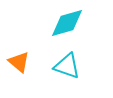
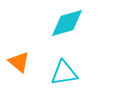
cyan triangle: moved 3 px left, 7 px down; rotated 28 degrees counterclockwise
